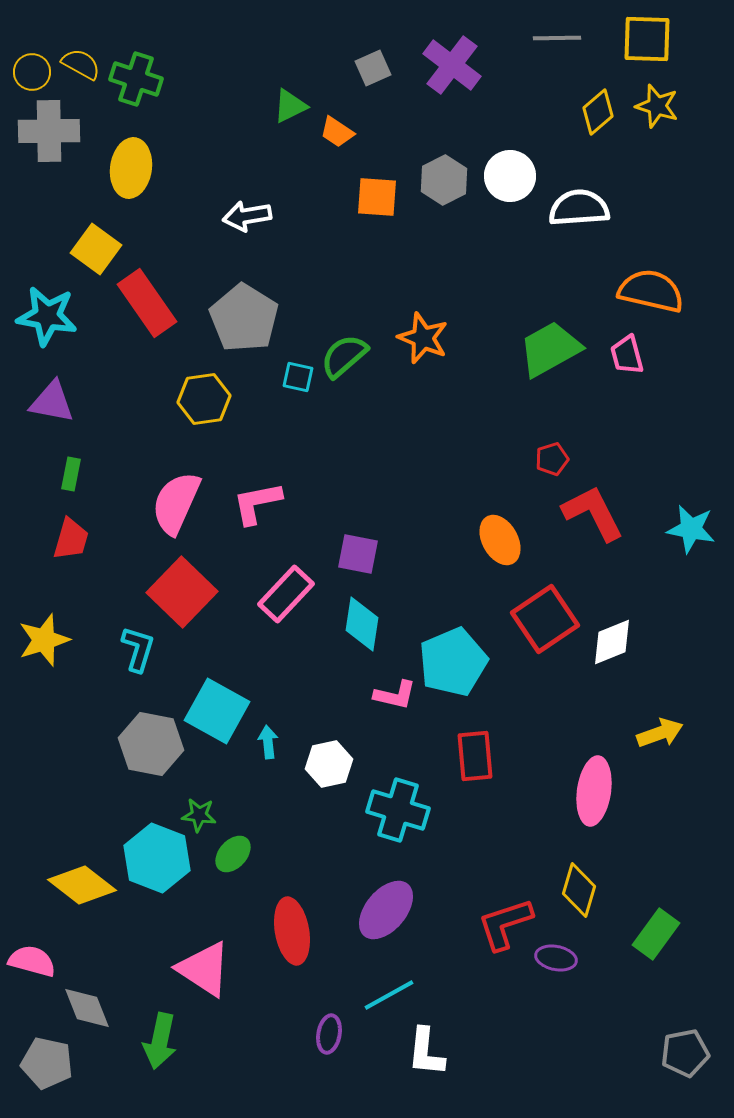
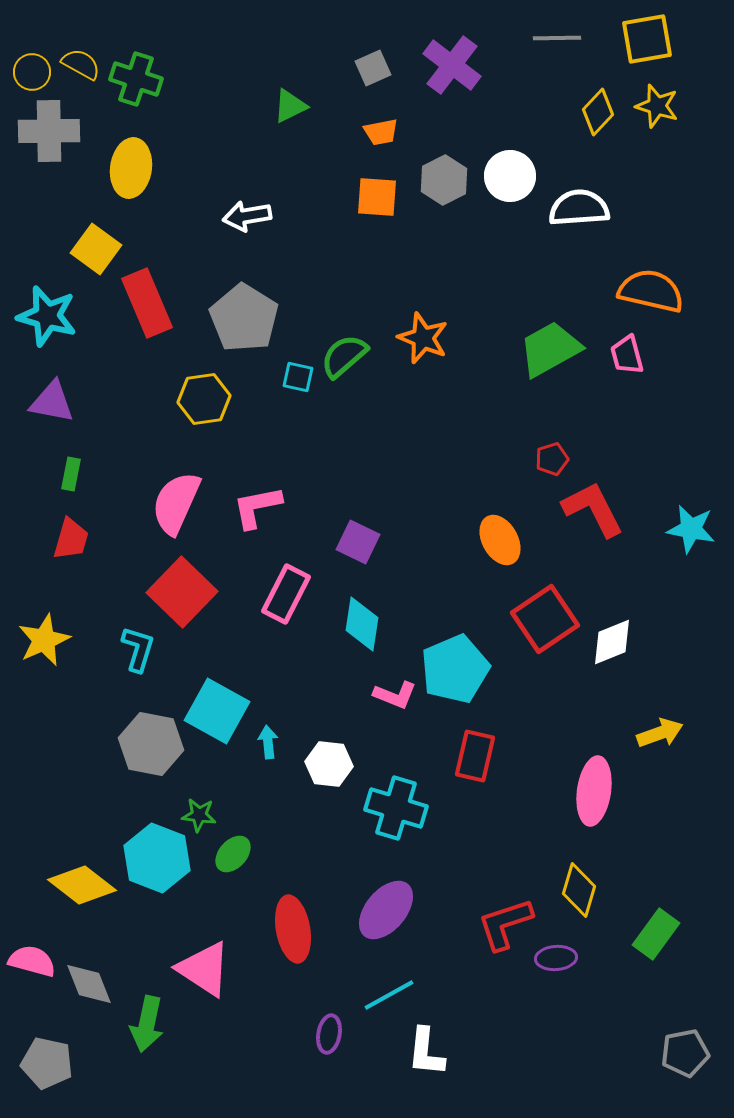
yellow square at (647, 39): rotated 12 degrees counterclockwise
yellow diamond at (598, 112): rotated 6 degrees counterclockwise
orange trapezoid at (337, 132): moved 44 px right; rotated 45 degrees counterclockwise
red rectangle at (147, 303): rotated 12 degrees clockwise
cyan star at (47, 316): rotated 6 degrees clockwise
pink L-shape at (257, 503): moved 4 px down
red L-shape at (593, 513): moved 4 px up
purple square at (358, 554): moved 12 px up; rotated 15 degrees clockwise
pink rectangle at (286, 594): rotated 16 degrees counterclockwise
yellow star at (44, 640): rotated 6 degrees counterclockwise
cyan pentagon at (453, 662): moved 2 px right, 7 px down
pink L-shape at (395, 695): rotated 9 degrees clockwise
red rectangle at (475, 756): rotated 18 degrees clockwise
white hexagon at (329, 764): rotated 18 degrees clockwise
cyan cross at (398, 810): moved 2 px left, 2 px up
red ellipse at (292, 931): moved 1 px right, 2 px up
purple ellipse at (556, 958): rotated 15 degrees counterclockwise
gray diamond at (87, 1008): moved 2 px right, 24 px up
green arrow at (160, 1041): moved 13 px left, 17 px up
